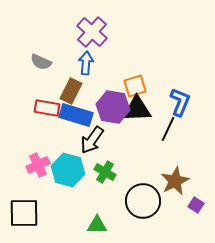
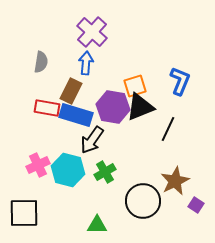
gray semicircle: rotated 105 degrees counterclockwise
blue L-shape: moved 21 px up
black triangle: moved 3 px right, 2 px up; rotated 20 degrees counterclockwise
green cross: rotated 30 degrees clockwise
